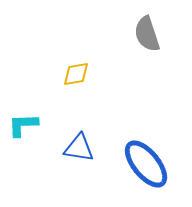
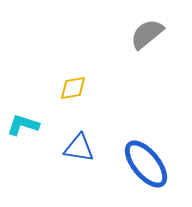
gray semicircle: rotated 69 degrees clockwise
yellow diamond: moved 3 px left, 14 px down
cyan L-shape: rotated 20 degrees clockwise
